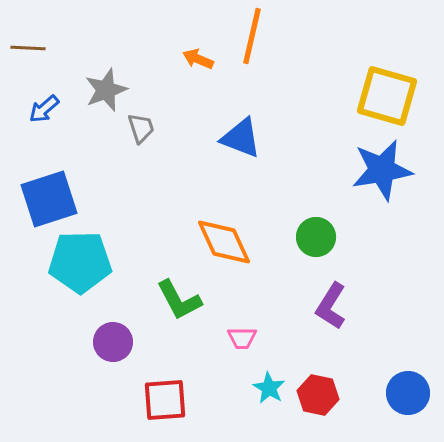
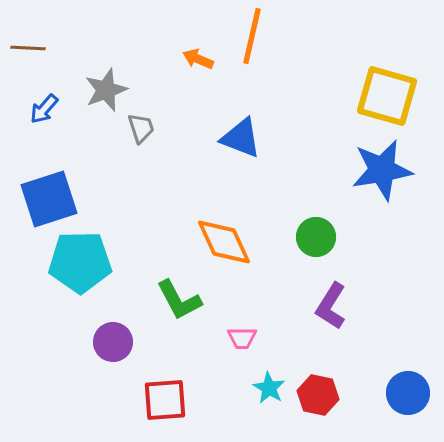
blue arrow: rotated 8 degrees counterclockwise
